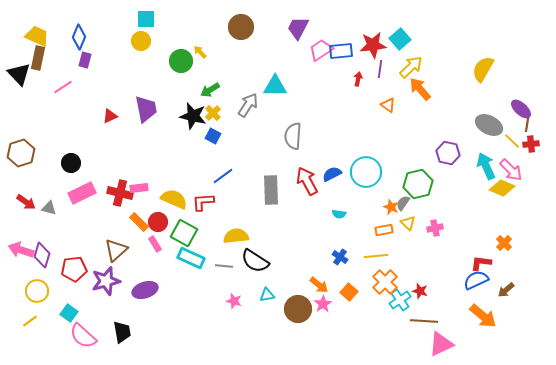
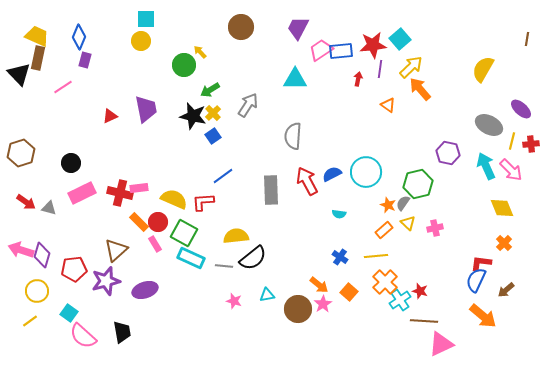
green circle at (181, 61): moved 3 px right, 4 px down
cyan triangle at (275, 86): moved 20 px right, 7 px up
brown line at (527, 125): moved 86 px up
blue square at (213, 136): rotated 28 degrees clockwise
yellow line at (512, 141): rotated 60 degrees clockwise
yellow diamond at (502, 188): moved 20 px down; rotated 45 degrees clockwise
orange star at (391, 207): moved 3 px left, 2 px up
orange rectangle at (384, 230): rotated 30 degrees counterclockwise
black semicircle at (255, 261): moved 2 px left, 3 px up; rotated 72 degrees counterclockwise
blue semicircle at (476, 280): rotated 40 degrees counterclockwise
